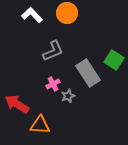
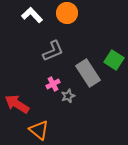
orange triangle: moved 1 px left, 5 px down; rotated 35 degrees clockwise
